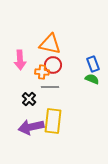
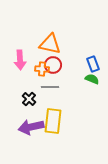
orange cross: moved 3 px up
